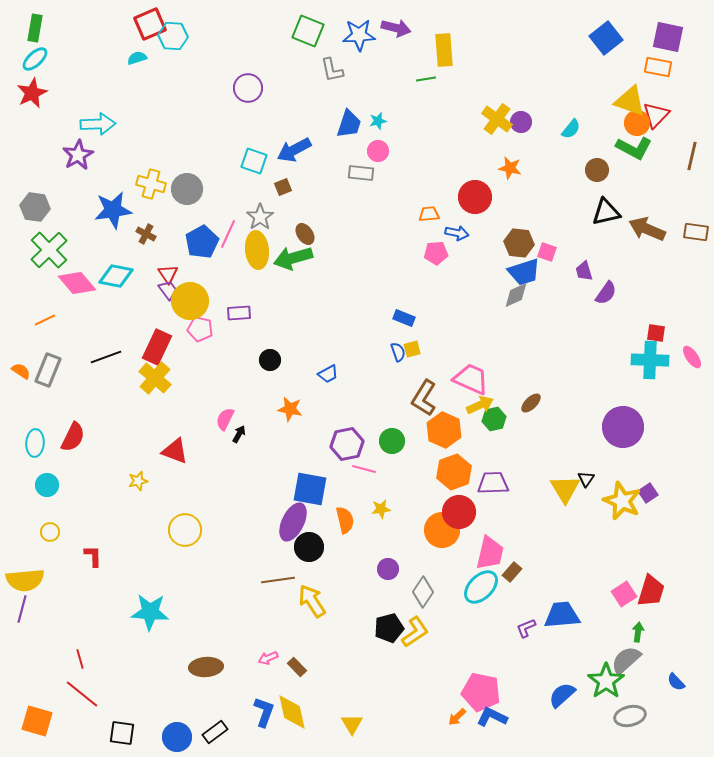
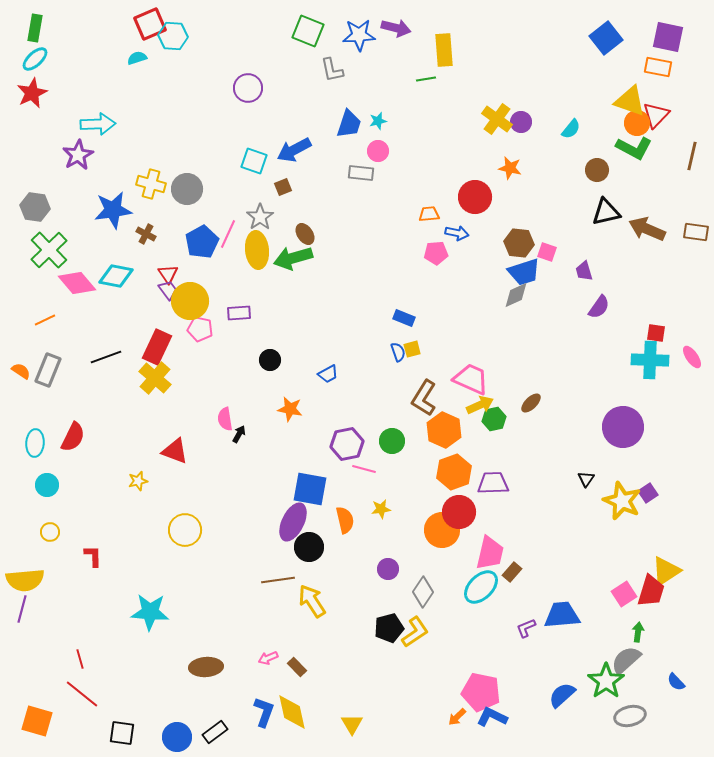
purple semicircle at (606, 293): moved 7 px left, 14 px down
pink semicircle at (225, 419): rotated 35 degrees counterclockwise
yellow triangle at (565, 489): moved 101 px right, 82 px down; rotated 28 degrees clockwise
